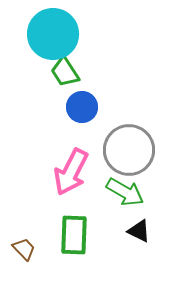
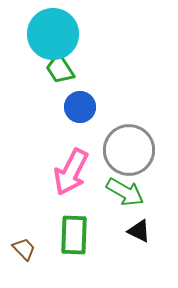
green trapezoid: moved 5 px left, 3 px up
blue circle: moved 2 px left
